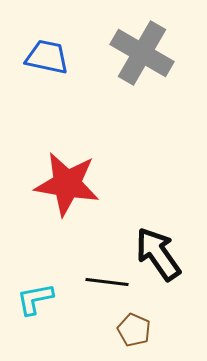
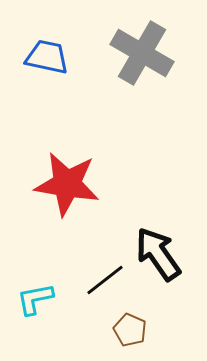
black line: moved 2 px left, 2 px up; rotated 45 degrees counterclockwise
brown pentagon: moved 4 px left
